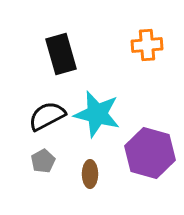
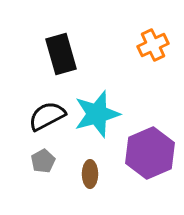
orange cross: moved 6 px right; rotated 20 degrees counterclockwise
cyan star: rotated 30 degrees counterclockwise
purple hexagon: rotated 21 degrees clockwise
